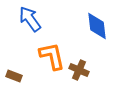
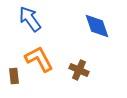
blue diamond: rotated 12 degrees counterclockwise
orange L-shape: moved 13 px left, 3 px down; rotated 16 degrees counterclockwise
brown rectangle: rotated 63 degrees clockwise
